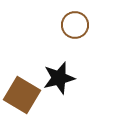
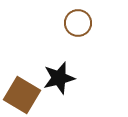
brown circle: moved 3 px right, 2 px up
